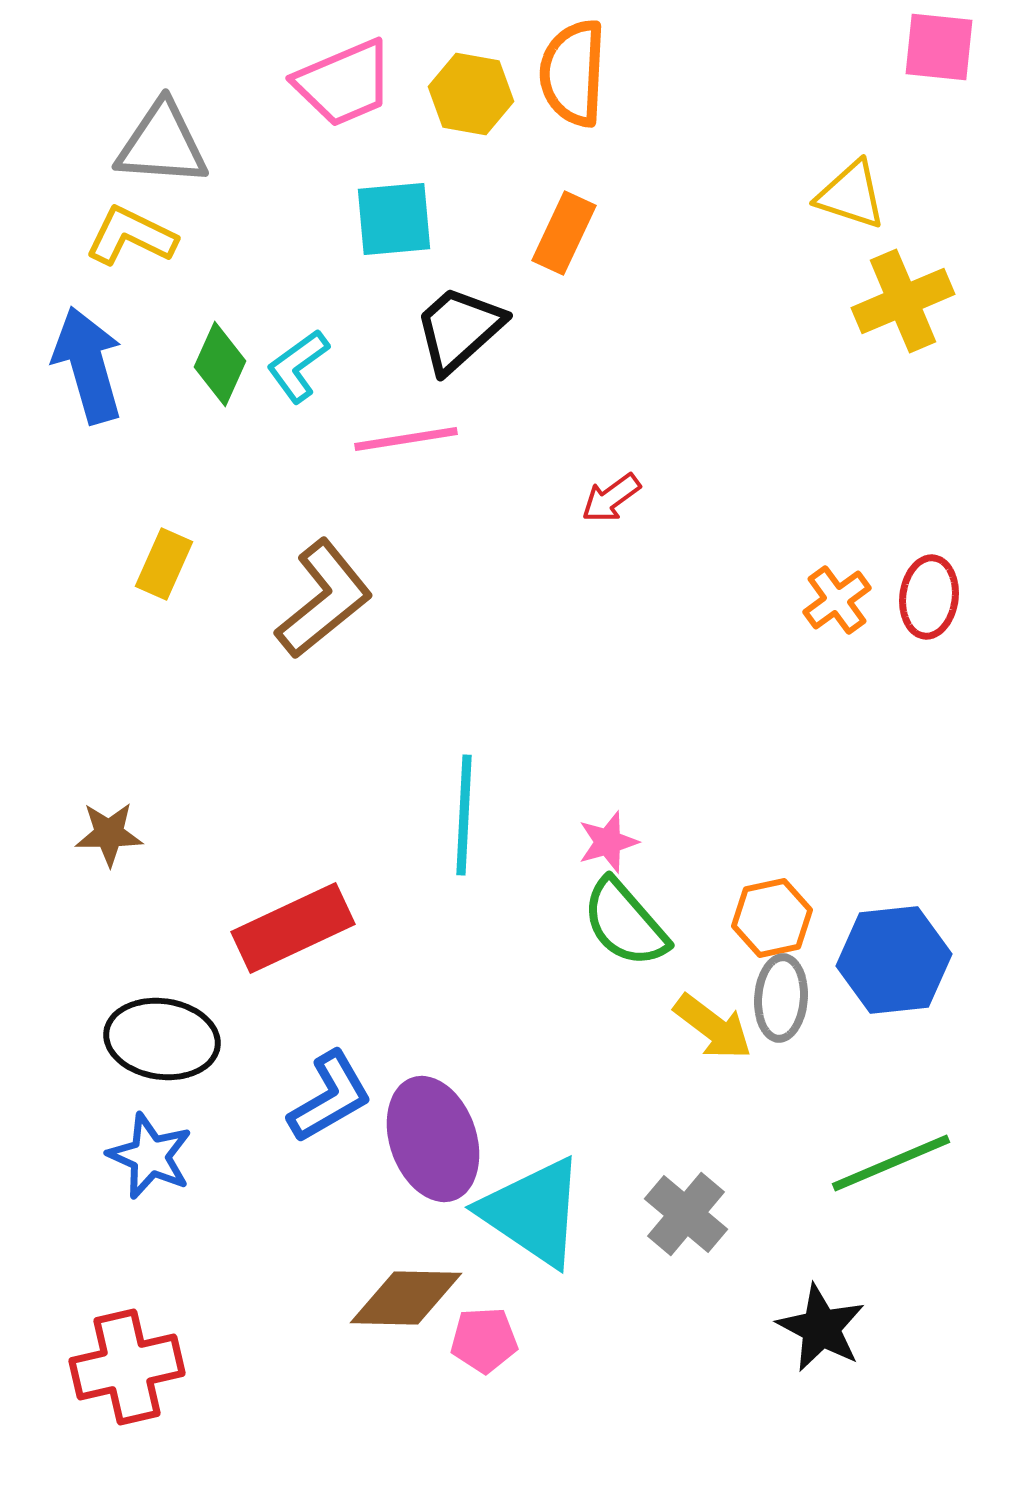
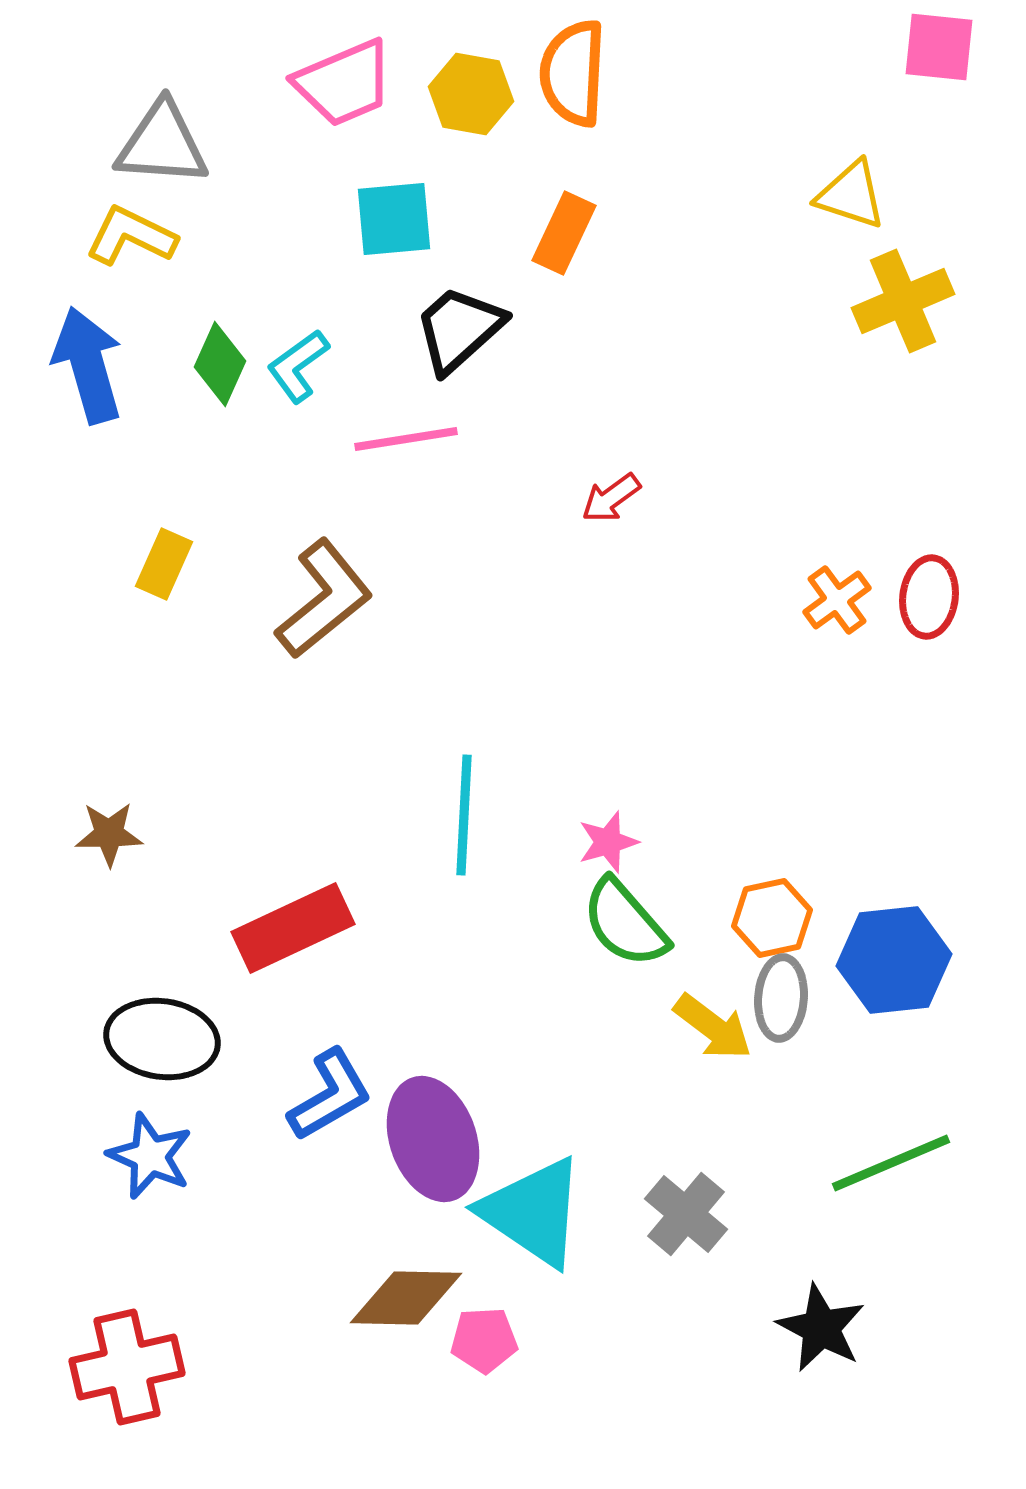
blue L-shape: moved 2 px up
